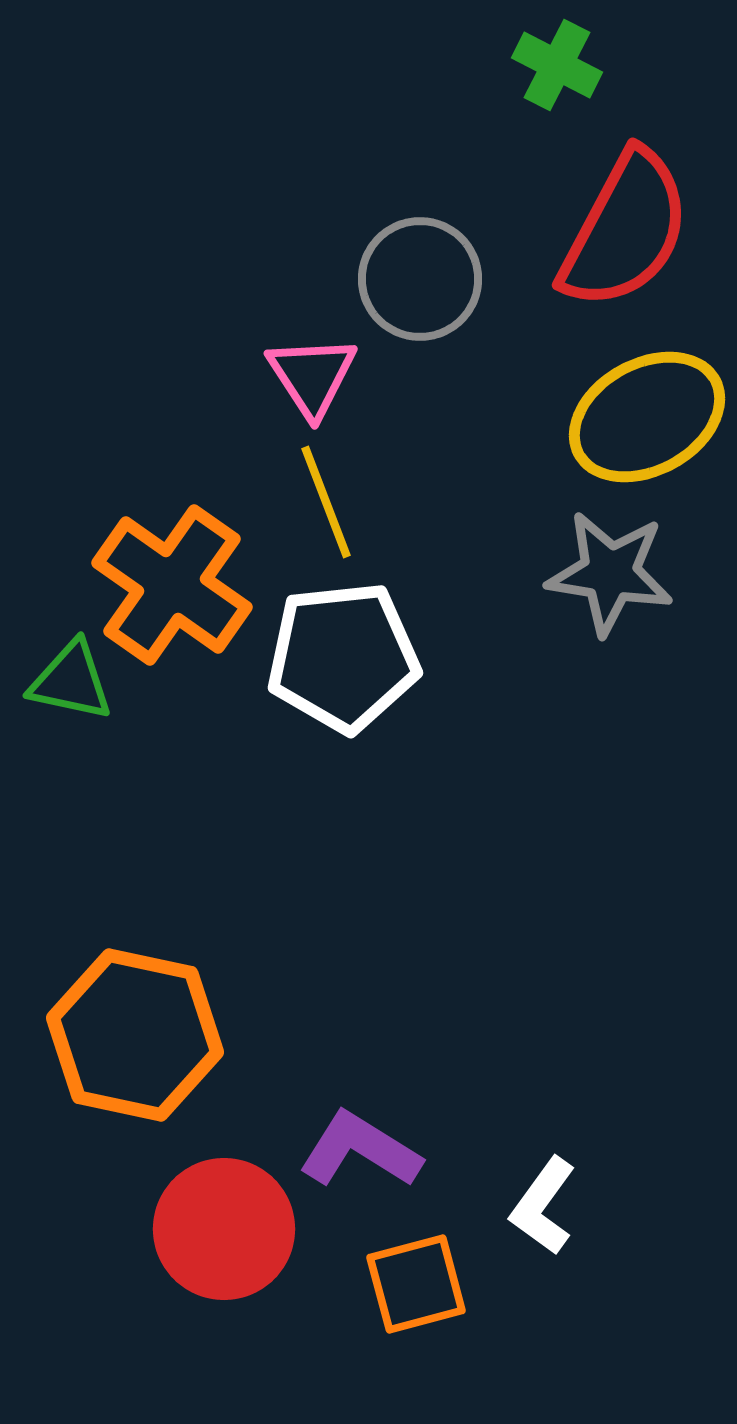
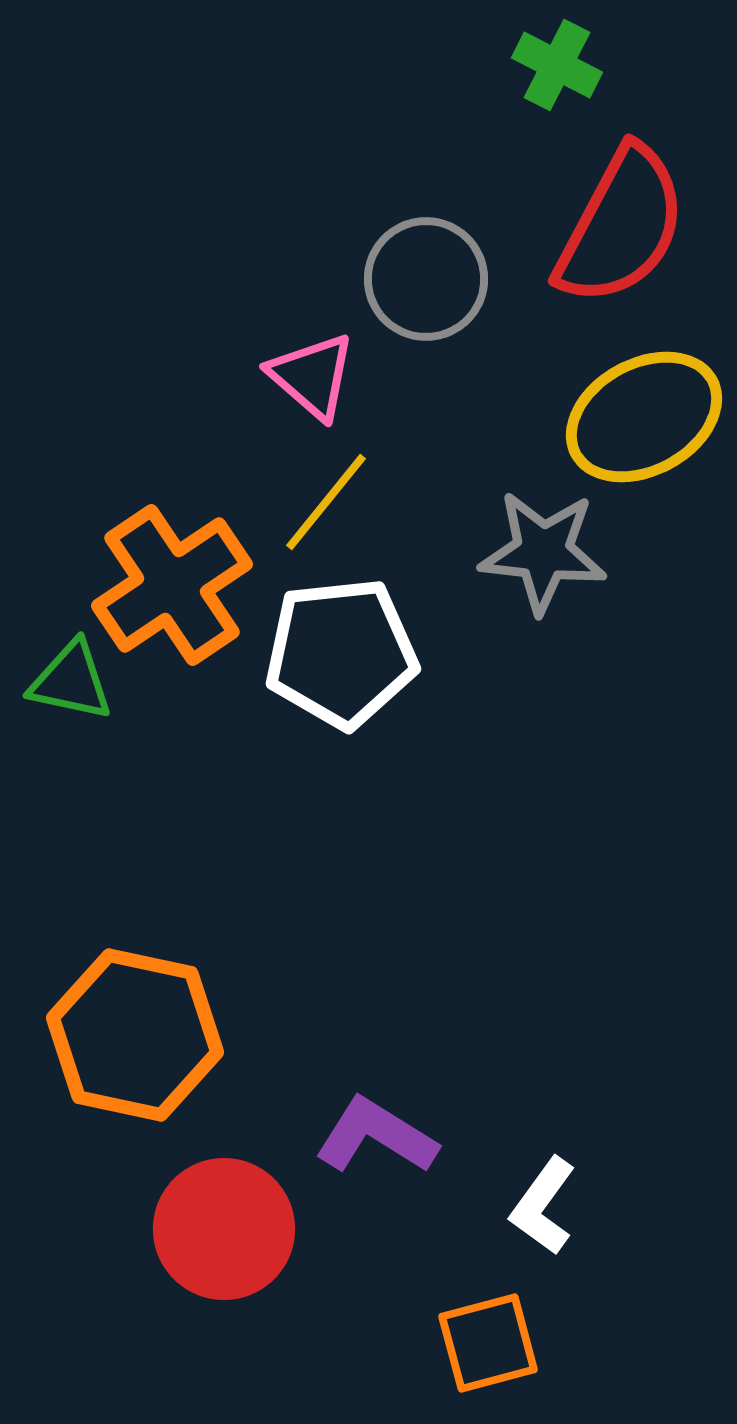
red semicircle: moved 4 px left, 4 px up
gray circle: moved 6 px right
pink triangle: rotated 16 degrees counterclockwise
yellow ellipse: moved 3 px left
yellow line: rotated 60 degrees clockwise
gray star: moved 67 px left, 21 px up; rotated 3 degrees counterclockwise
orange cross: rotated 21 degrees clockwise
white pentagon: moved 2 px left, 4 px up
purple L-shape: moved 16 px right, 14 px up
orange square: moved 72 px right, 59 px down
